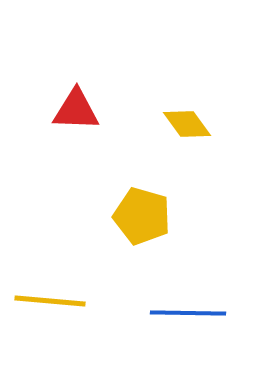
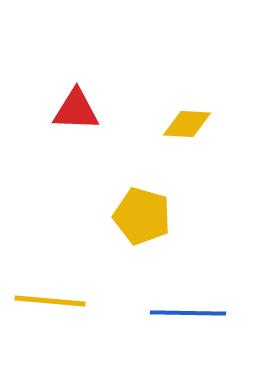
yellow diamond: rotated 51 degrees counterclockwise
